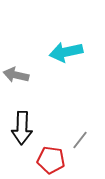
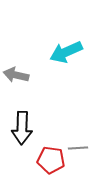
cyan arrow: rotated 12 degrees counterclockwise
gray line: moved 2 px left, 8 px down; rotated 48 degrees clockwise
